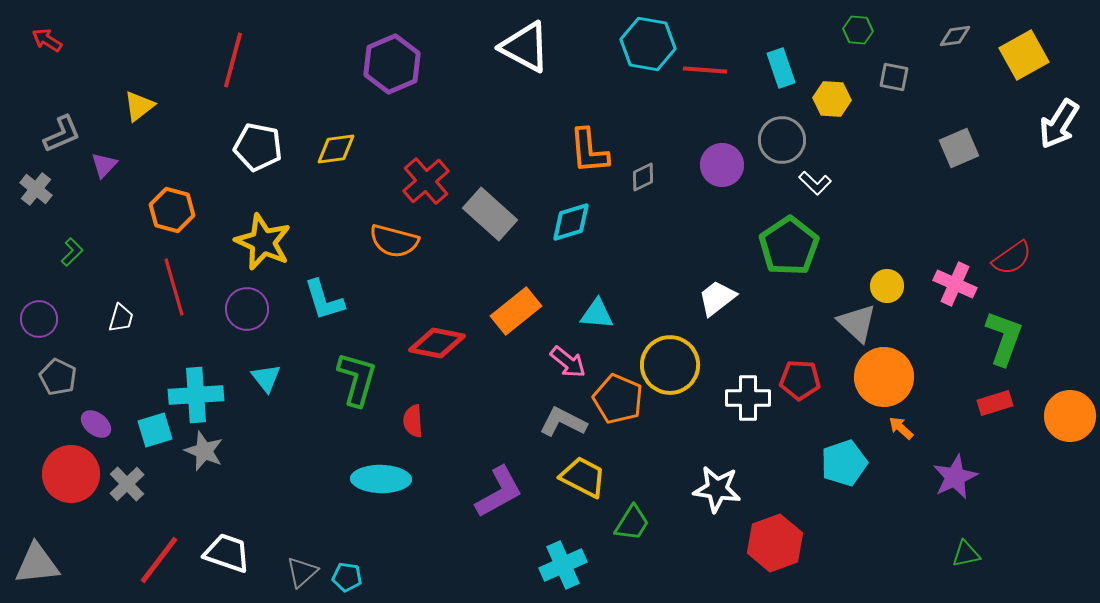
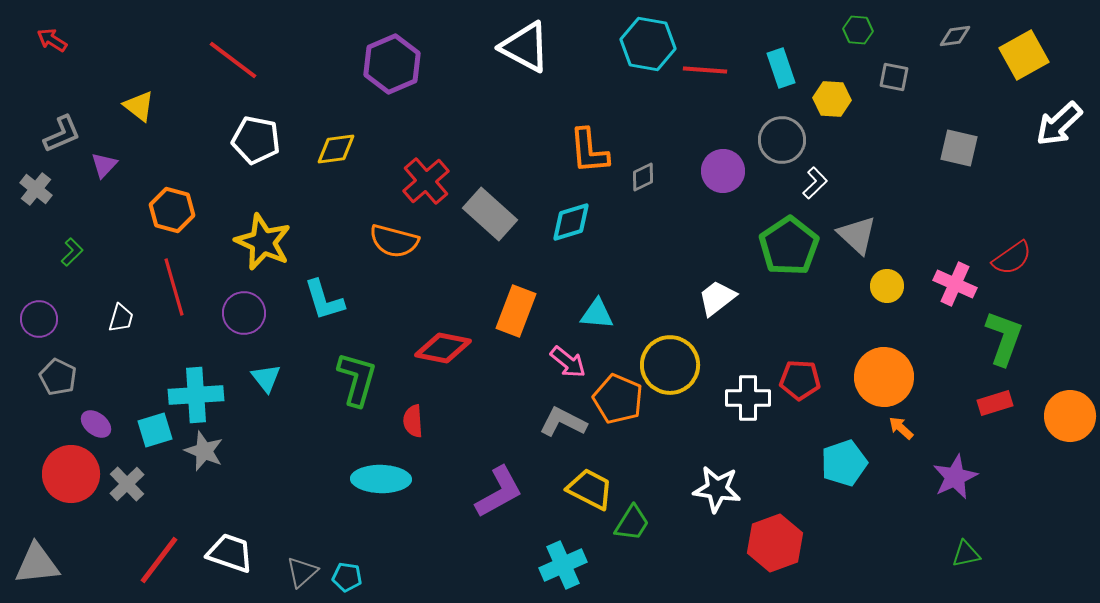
red arrow at (47, 40): moved 5 px right
red line at (233, 60): rotated 68 degrees counterclockwise
yellow triangle at (139, 106): rotated 44 degrees counterclockwise
white arrow at (1059, 124): rotated 15 degrees clockwise
white pentagon at (258, 147): moved 2 px left, 7 px up
gray square at (959, 148): rotated 36 degrees clockwise
purple circle at (722, 165): moved 1 px right, 6 px down
white L-shape at (815, 183): rotated 88 degrees counterclockwise
purple circle at (247, 309): moved 3 px left, 4 px down
orange rectangle at (516, 311): rotated 30 degrees counterclockwise
gray triangle at (857, 323): moved 88 px up
red diamond at (437, 343): moved 6 px right, 5 px down
yellow trapezoid at (583, 477): moved 7 px right, 12 px down
white trapezoid at (227, 553): moved 3 px right
